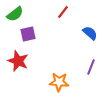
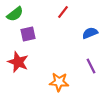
blue semicircle: rotated 63 degrees counterclockwise
red star: moved 1 px down
purple line: moved 1 px up; rotated 49 degrees counterclockwise
